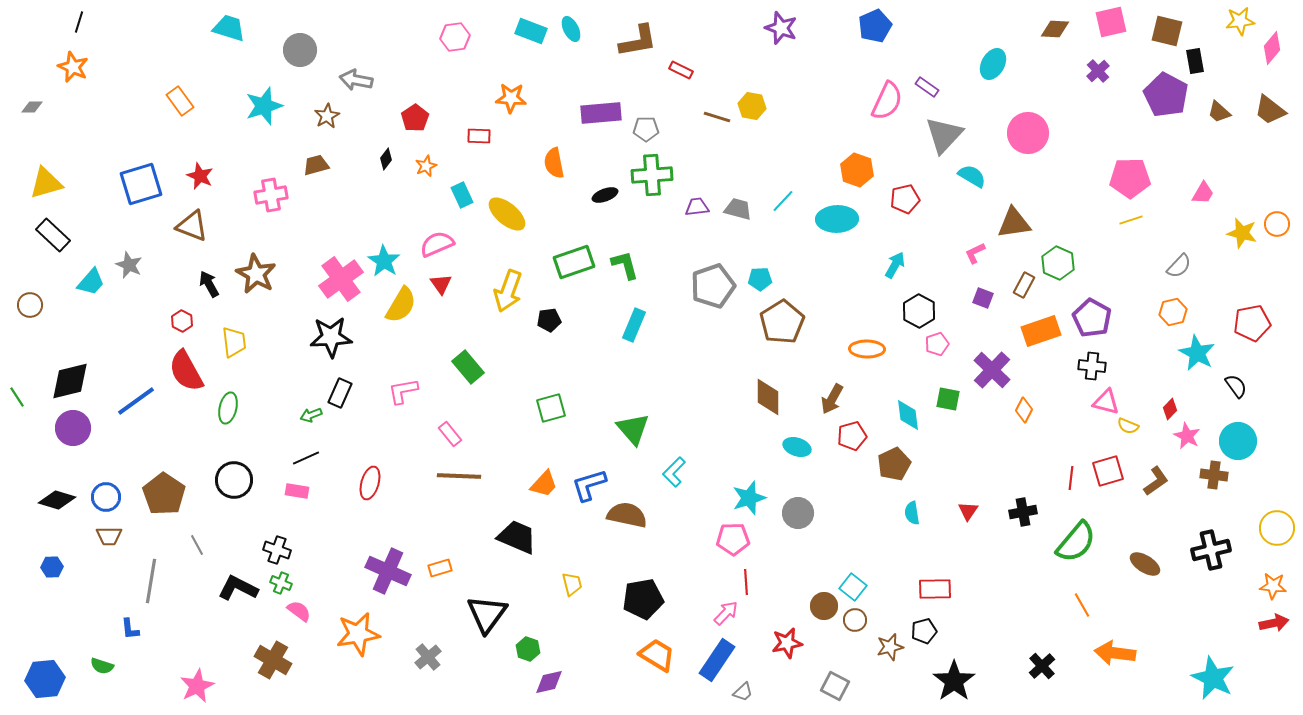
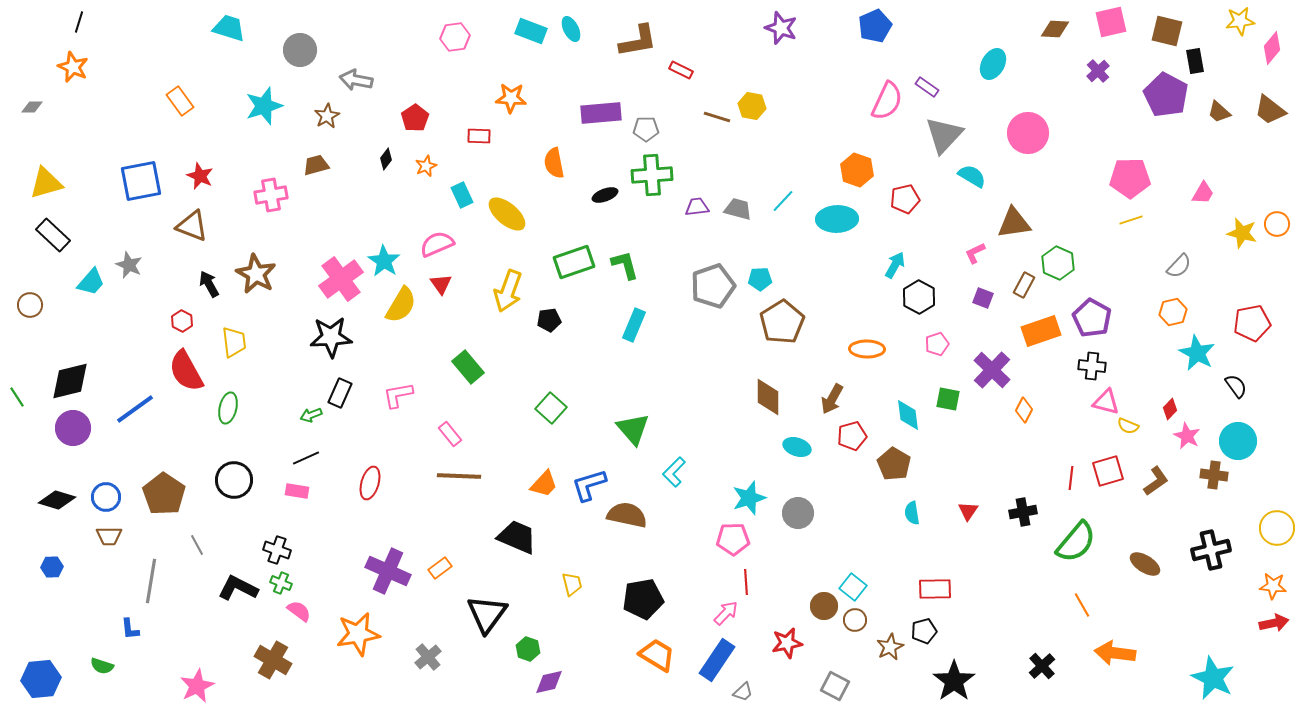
blue square at (141, 184): moved 3 px up; rotated 6 degrees clockwise
black hexagon at (919, 311): moved 14 px up
pink L-shape at (403, 391): moved 5 px left, 4 px down
blue line at (136, 401): moved 1 px left, 8 px down
green square at (551, 408): rotated 32 degrees counterclockwise
brown pentagon at (894, 464): rotated 16 degrees counterclockwise
orange rectangle at (440, 568): rotated 20 degrees counterclockwise
brown star at (890, 647): rotated 12 degrees counterclockwise
blue hexagon at (45, 679): moved 4 px left
